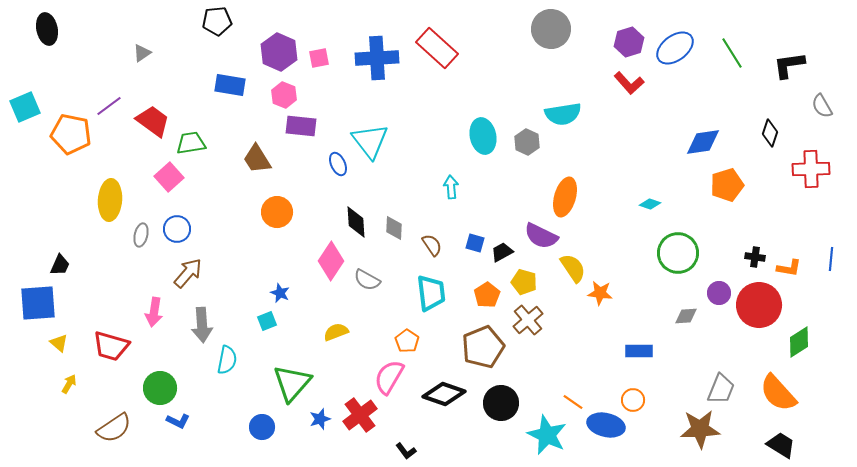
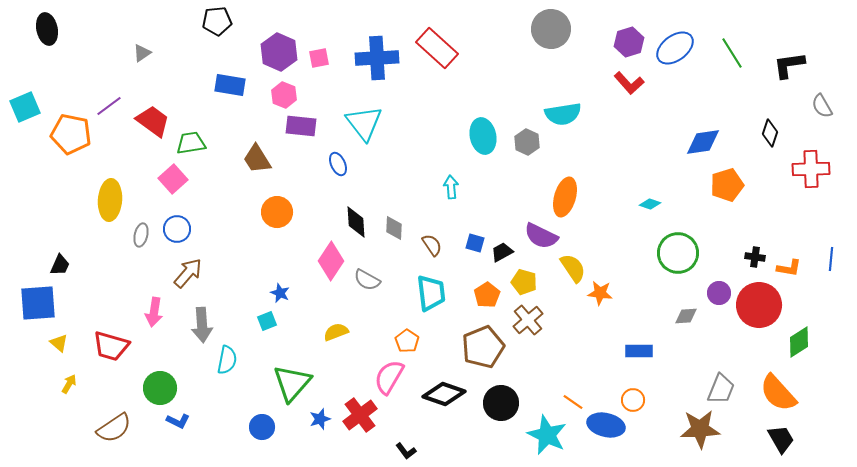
cyan triangle at (370, 141): moved 6 px left, 18 px up
pink square at (169, 177): moved 4 px right, 2 px down
black trapezoid at (781, 445): moved 6 px up; rotated 28 degrees clockwise
